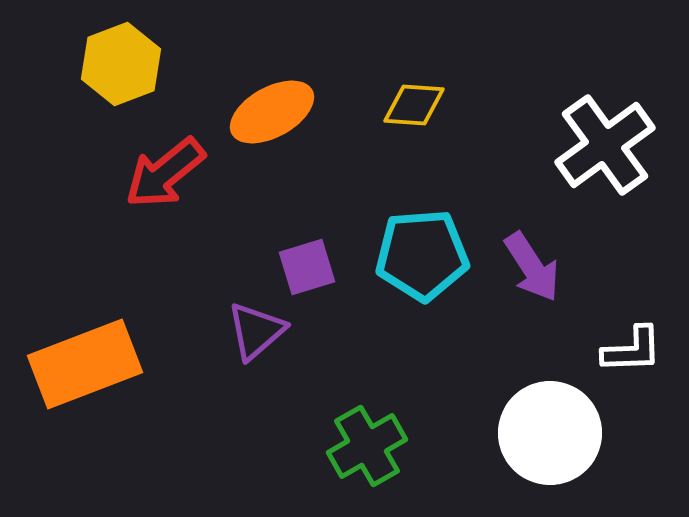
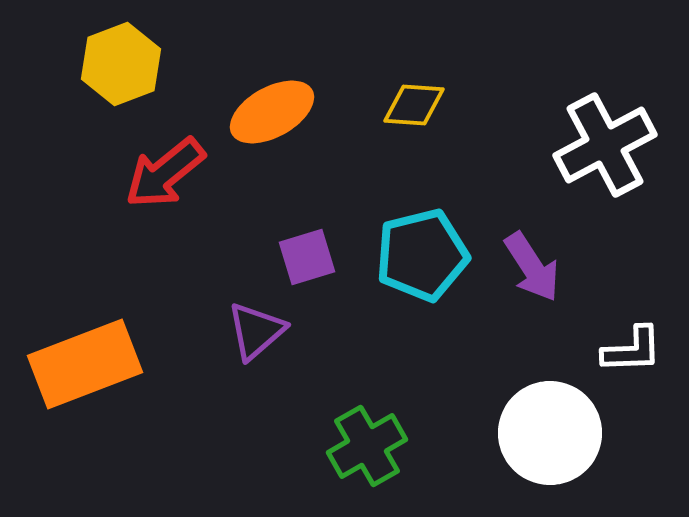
white cross: rotated 8 degrees clockwise
cyan pentagon: rotated 10 degrees counterclockwise
purple square: moved 10 px up
